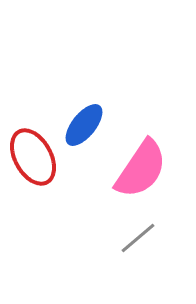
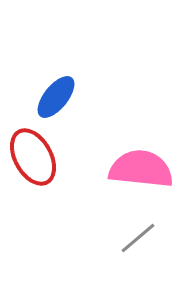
blue ellipse: moved 28 px left, 28 px up
pink semicircle: rotated 118 degrees counterclockwise
